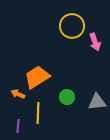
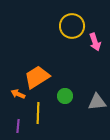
green circle: moved 2 px left, 1 px up
